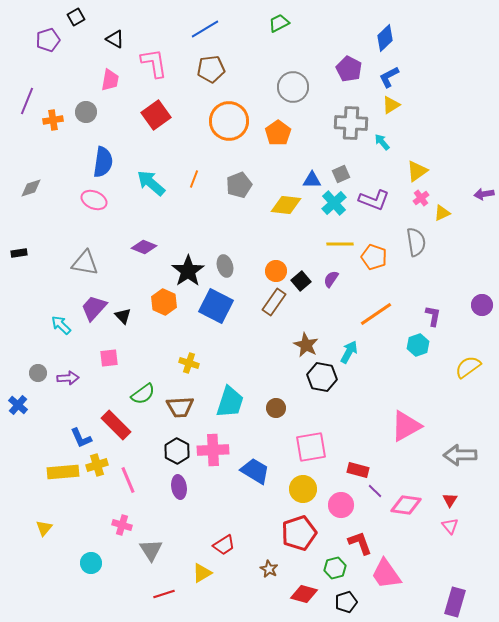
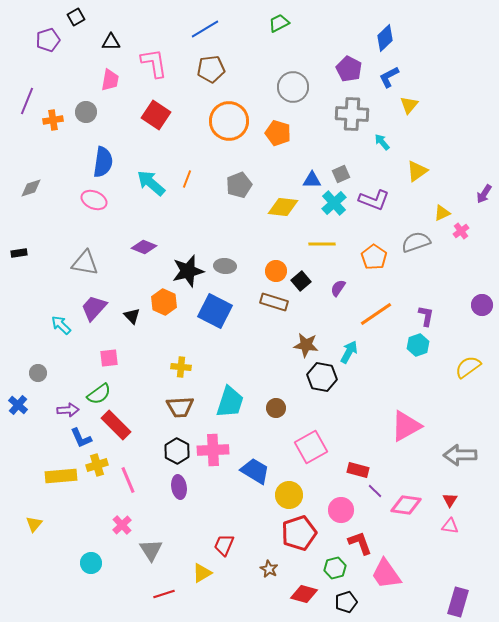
black triangle at (115, 39): moved 4 px left, 3 px down; rotated 30 degrees counterclockwise
yellow triangle at (391, 105): moved 18 px right; rotated 18 degrees counterclockwise
red square at (156, 115): rotated 20 degrees counterclockwise
gray cross at (351, 123): moved 1 px right, 9 px up
orange pentagon at (278, 133): rotated 20 degrees counterclockwise
orange line at (194, 179): moved 7 px left
purple arrow at (484, 194): rotated 48 degrees counterclockwise
pink cross at (421, 198): moved 40 px right, 33 px down
yellow diamond at (286, 205): moved 3 px left, 2 px down
gray semicircle at (416, 242): rotated 100 degrees counterclockwise
yellow line at (340, 244): moved 18 px left
orange pentagon at (374, 257): rotated 15 degrees clockwise
gray ellipse at (225, 266): rotated 70 degrees counterclockwise
black star at (188, 271): rotated 20 degrees clockwise
purple semicircle at (331, 279): moved 7 px right, 9 px down
brown rectangle at (274, 302): rotated 72 degrees clockwise
blue square at (216, 306): moved 1 px left, 5 px down
black triangle at (123, 316): moved 9 px right
purple L-shape at (433, 316): moved 7 px left
brown star at (306, 345): rotated 20 degrees counterclockwise
yellow cross at (189, 363): moved 8 px left, 4 px down; rotated 12 degrees counterclockwise
purple arrow at (68, 378): moved 32 px down
green semicircle at (143, 394): moved 44 px left
pink square at (311, 447): rotated 20 degrees counterclockwise
yellow rectangle at (63, 472): moved 2 px left, 4 px down
yellow circle at (303, 489): moved 14 px left, 6 px down
pink circle at (341, 505): moved 5 px down
pink cross at (122, 525): rotated 30 degrees clockwise
pink triangle at (450, 526): rotated 42 degrees counterclockwise
yellow triangle at (44, 528): moved 10 px left, 4 px up
red trapezoid at (224, 545): rotated 145 degrees clockwise
purple rectangle at (455, 602): moved 3 px right
